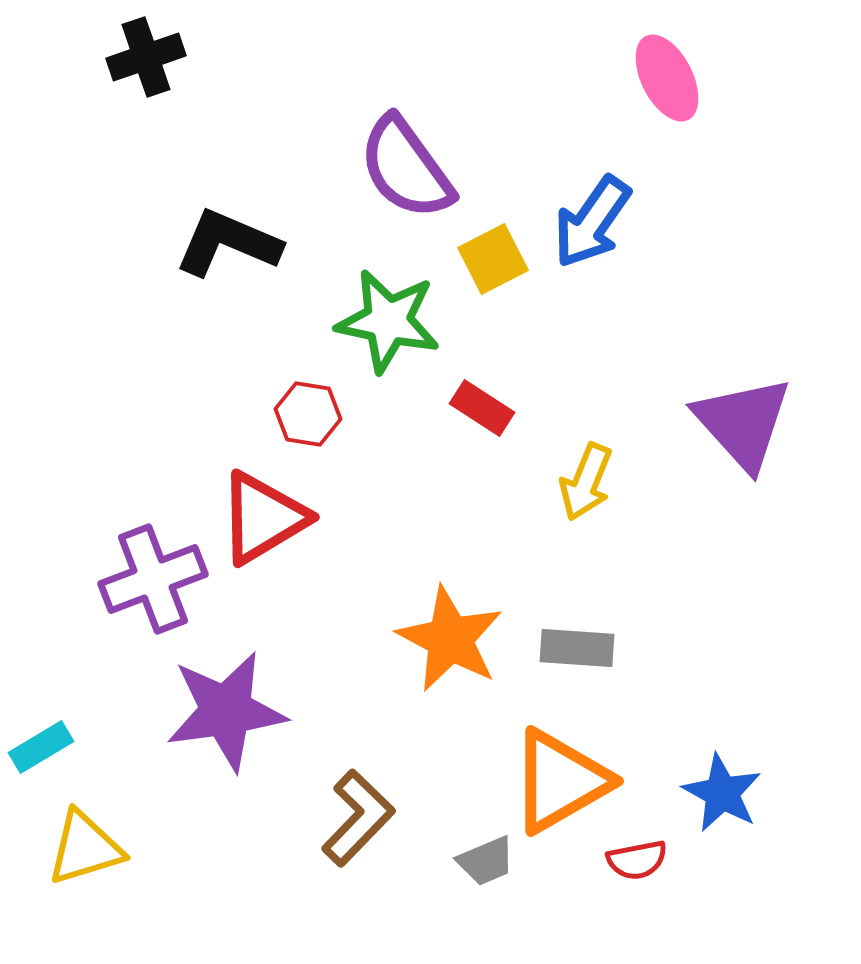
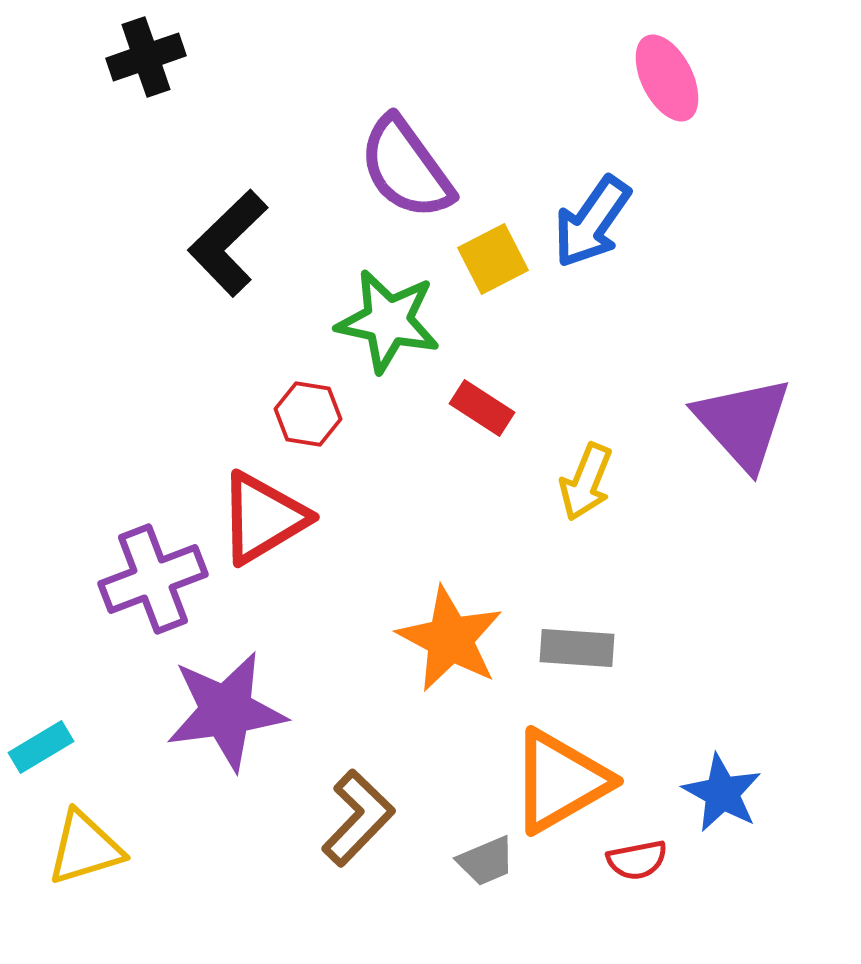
black L-shape: rotated 67 degrees counterclockwise
